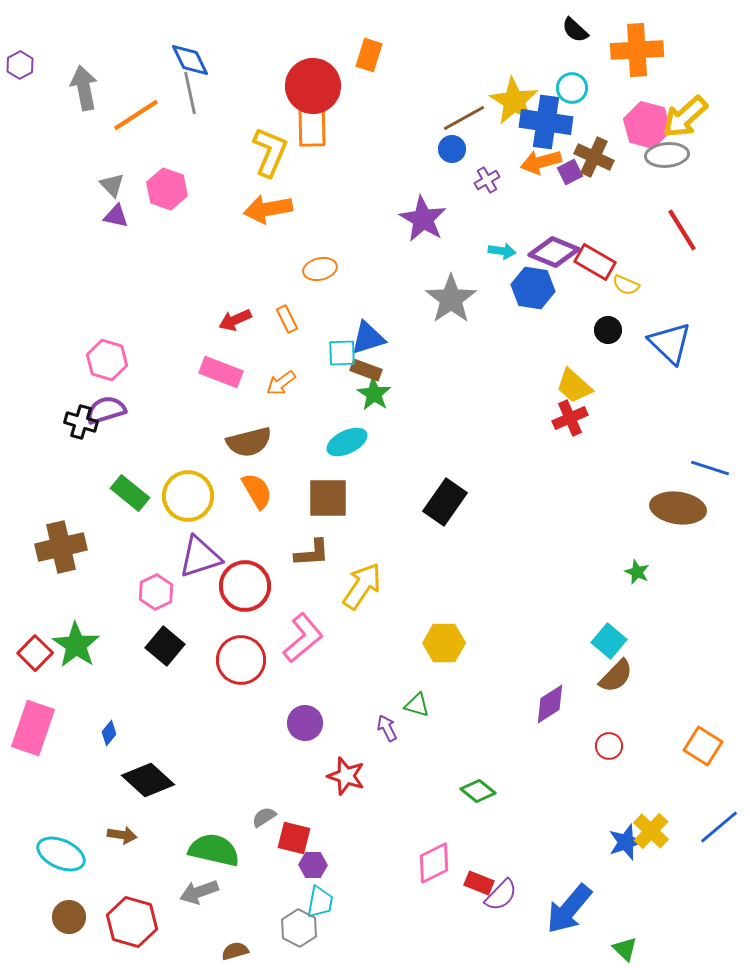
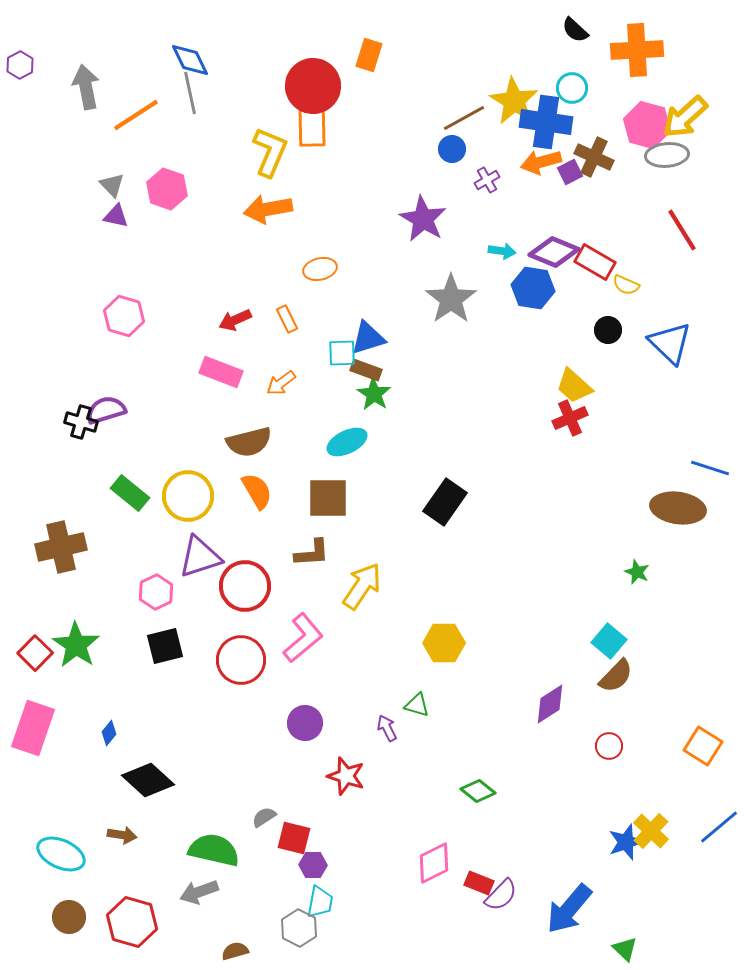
gray arrow at (84, 88): moved 2 px right, 1 px up
pink hexagon at (107, 360): moved 17 px right, 44 px up
black square at (165, 646): rotated 36 degrees clockwise
